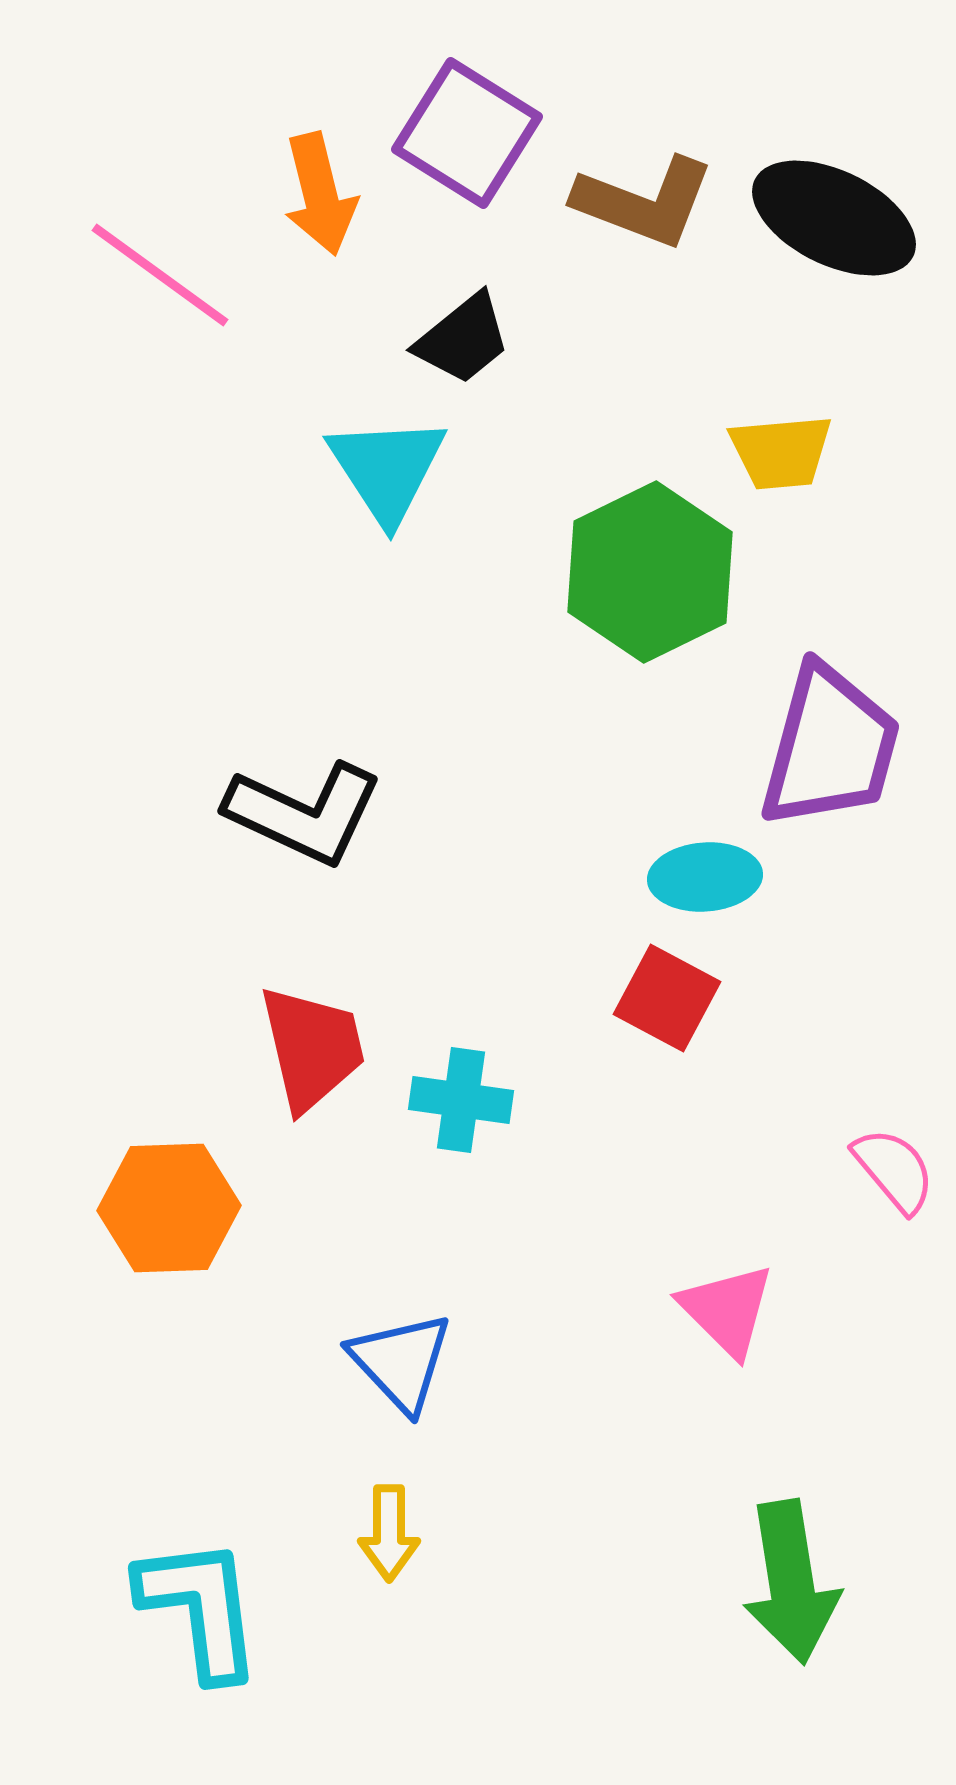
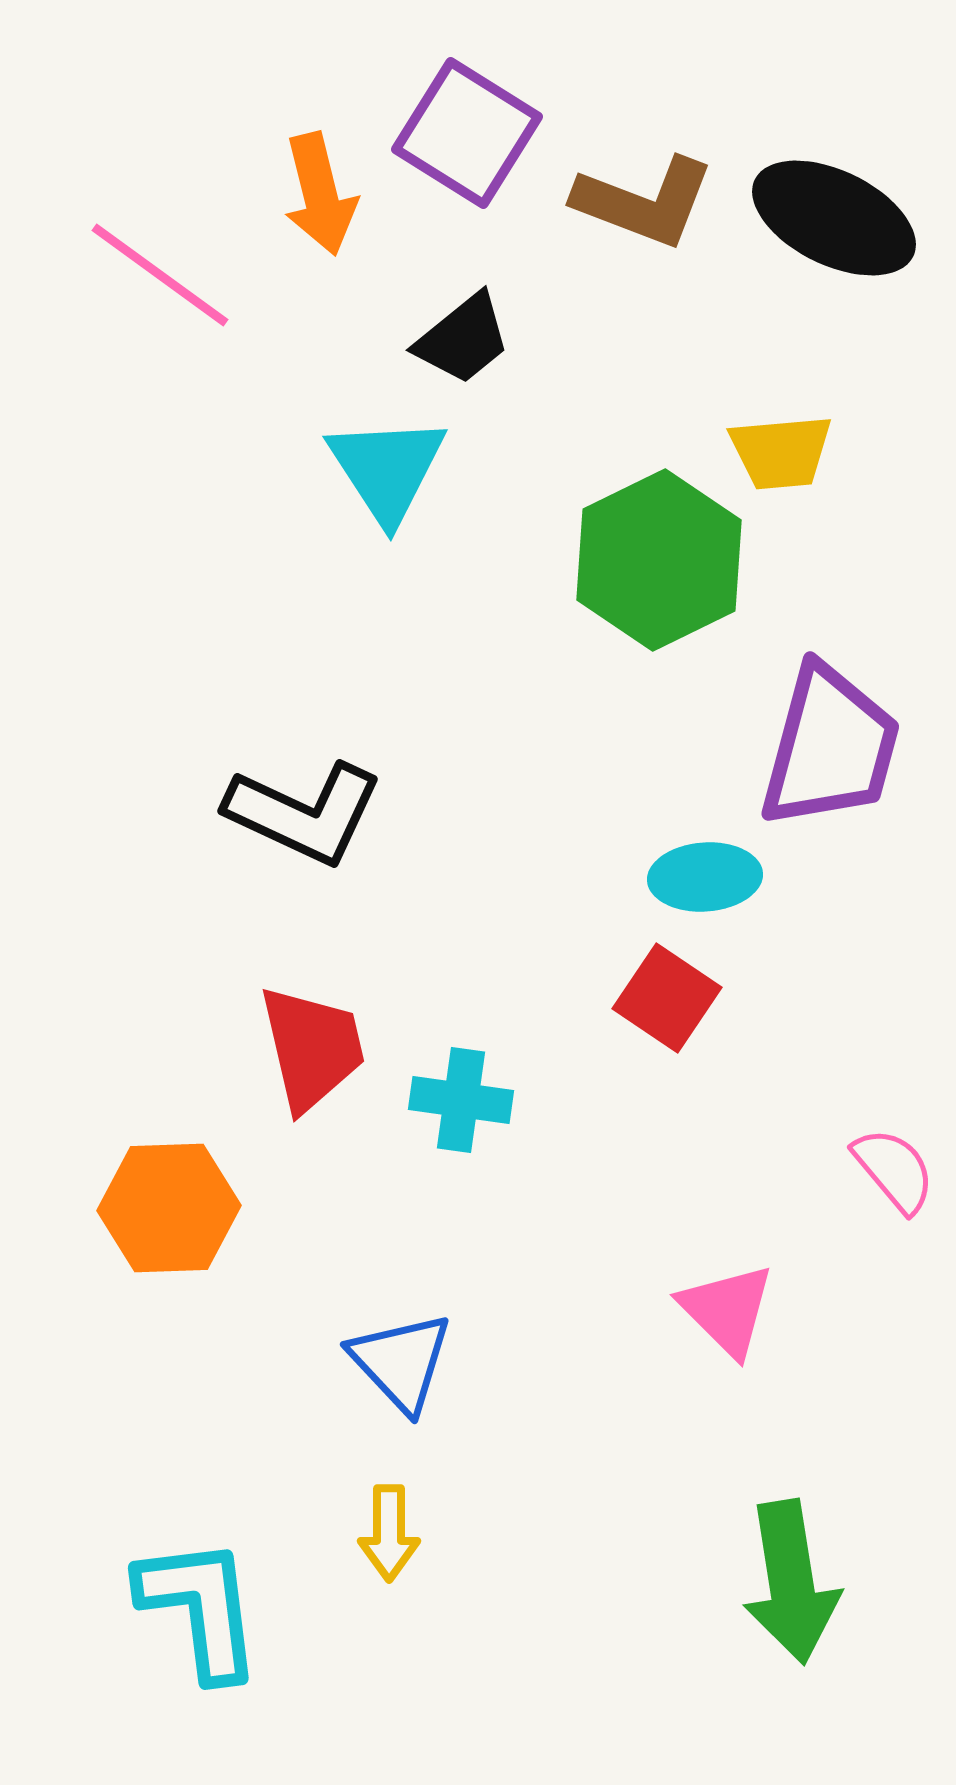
green hexagon: moved 9 px right, 12 px up
red square: rotated 6 degrees clockwise
